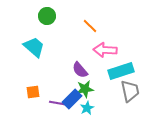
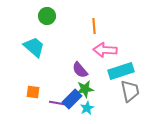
orange line: moved 4 px right; rotated 42 degrees clockwise
orange square: rotated 16 degrees clockwise
